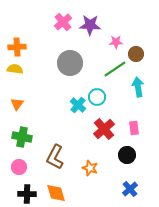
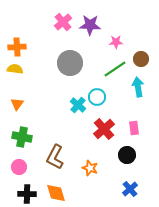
brown circle: moved 5 px right, 5 px down
